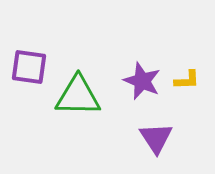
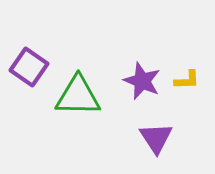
purple square: rotated 27 degrees clockwise
